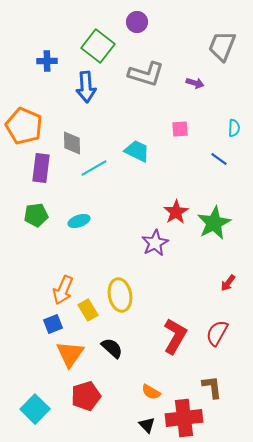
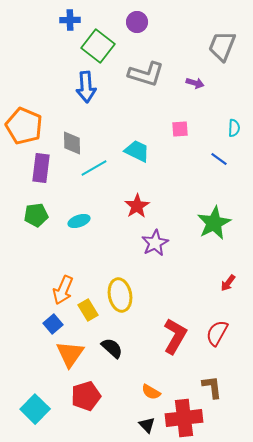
blue cross: moved 23 px right, 41 px up
red star: moved 39 px left, 6 px up
blue square: rotated 18 degrees counterclockwise
